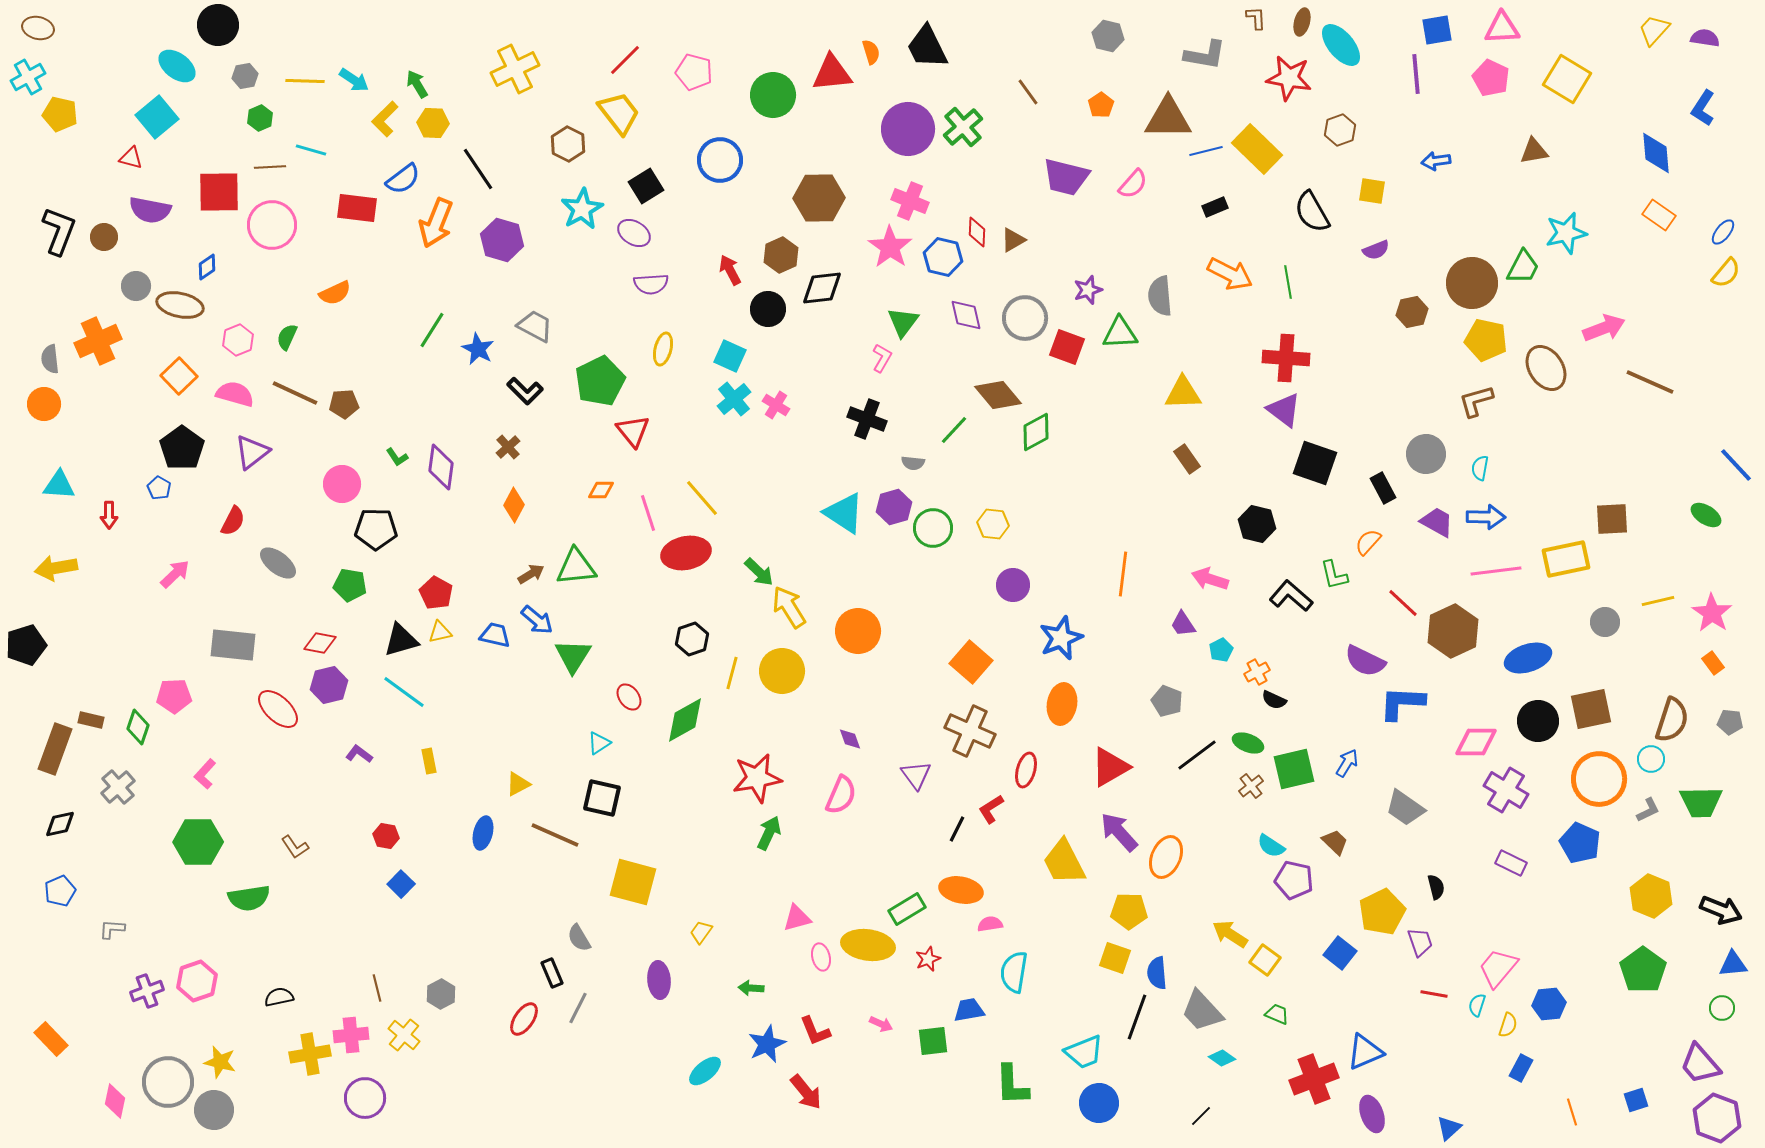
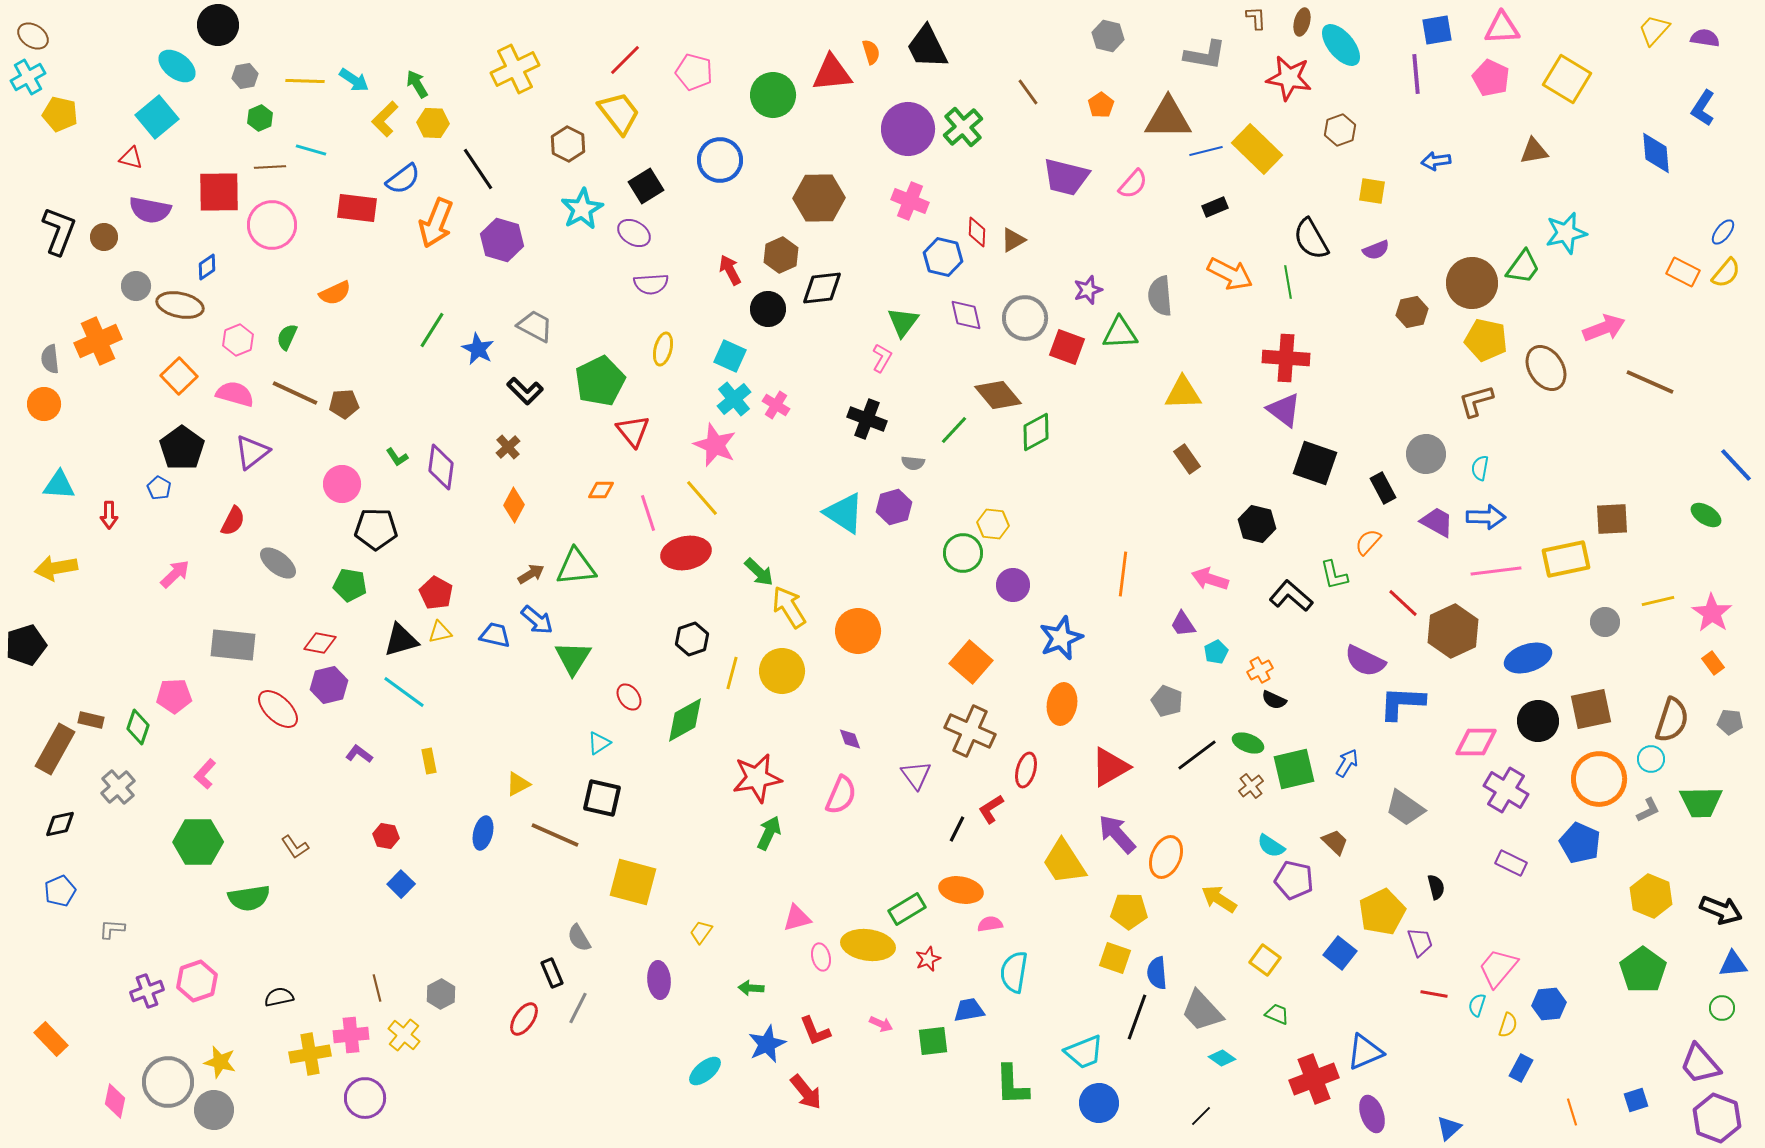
brown ellipse at (38, 28): moved 5 px left, 8 px down; rotated 20 degrees clockwise
black semicircle at (1312, 212): moved 1 px left, 27 px down
orange rectangle at (1659, 215): moved 24 px right, 57 px down; rotated 8 degrees counterclockwise
pink star at (890, 247): moved 175 px left, 198 px down; rotated 12 degrees counterclockwise
green trapezoid at (1523, 267): rotated 9 degrees clockwise
green circle at (933, 528): moved 30 px right, 25 px down
cyan pentagon at (1221, 650): moved 5 px left, 2 px down
green triangle at (573, 656): moved 2 px down
orange cross at (1257, 672): moved 3 px right, 2 px up
brown rectangle at (55, 749): rotated 9 degrees clockwise
purple arrow at (1119, 832): moved 2 px left, 2 px down
yellow trapezoid at (1064, 862): rotated 6 degrees counterclockwise
yellow arrow at (1230, 934): moved 11 px left, 35 px up
